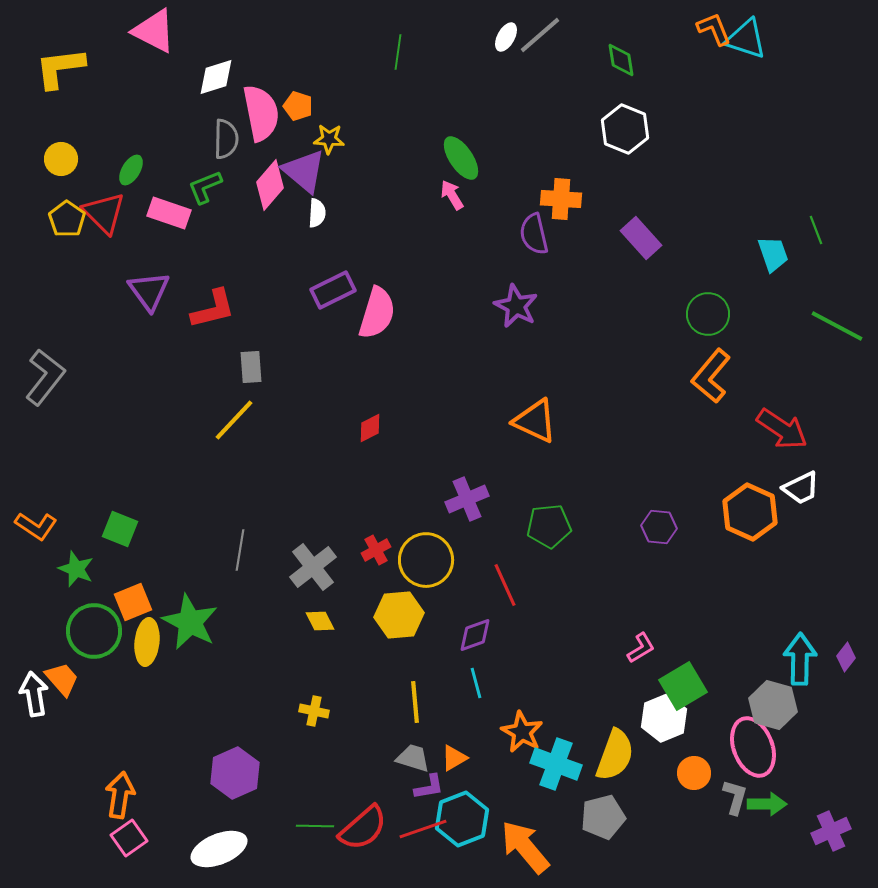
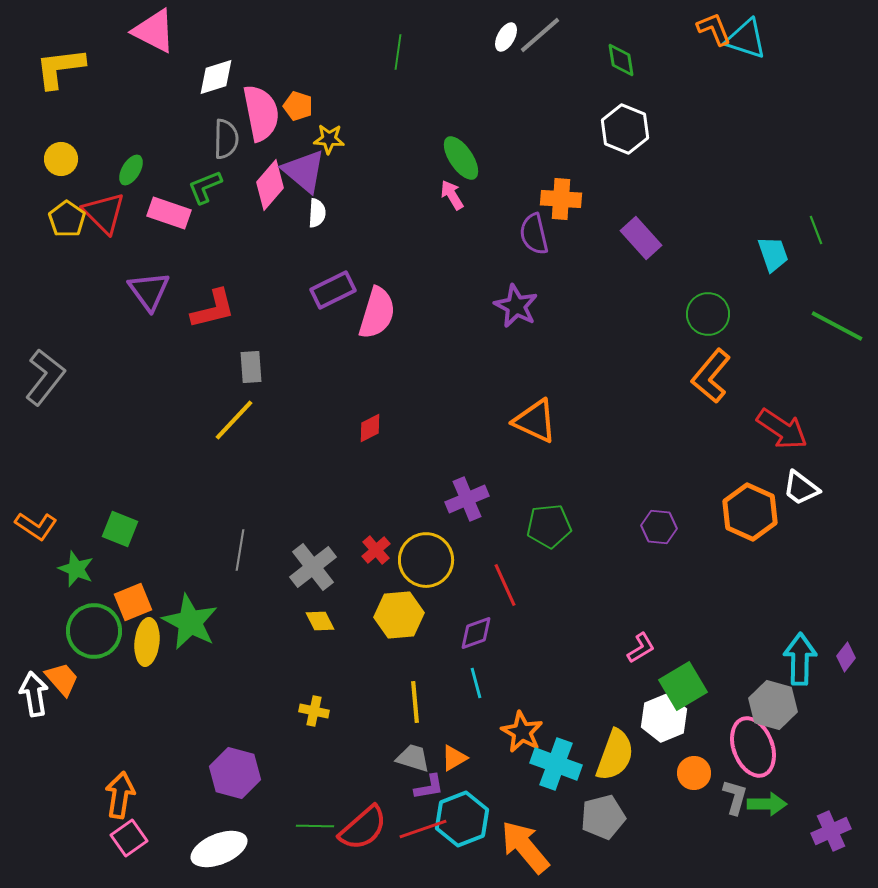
white trapezoid at (801, 488): rotated 63 degrees clockwise
red cross at (376, 550): rotated 12 degrees counterclockwise
purple diamond at (475, 635): moved 1 px right, 2 px up
purple hexagon at (235, 773): rotated 21 degrees counterclockwise
